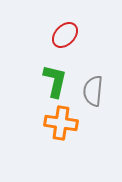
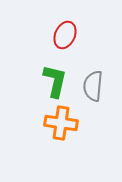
red ellipse: rotated 20 degrees counterclockwise
gray semicircle: moved 5 px up
